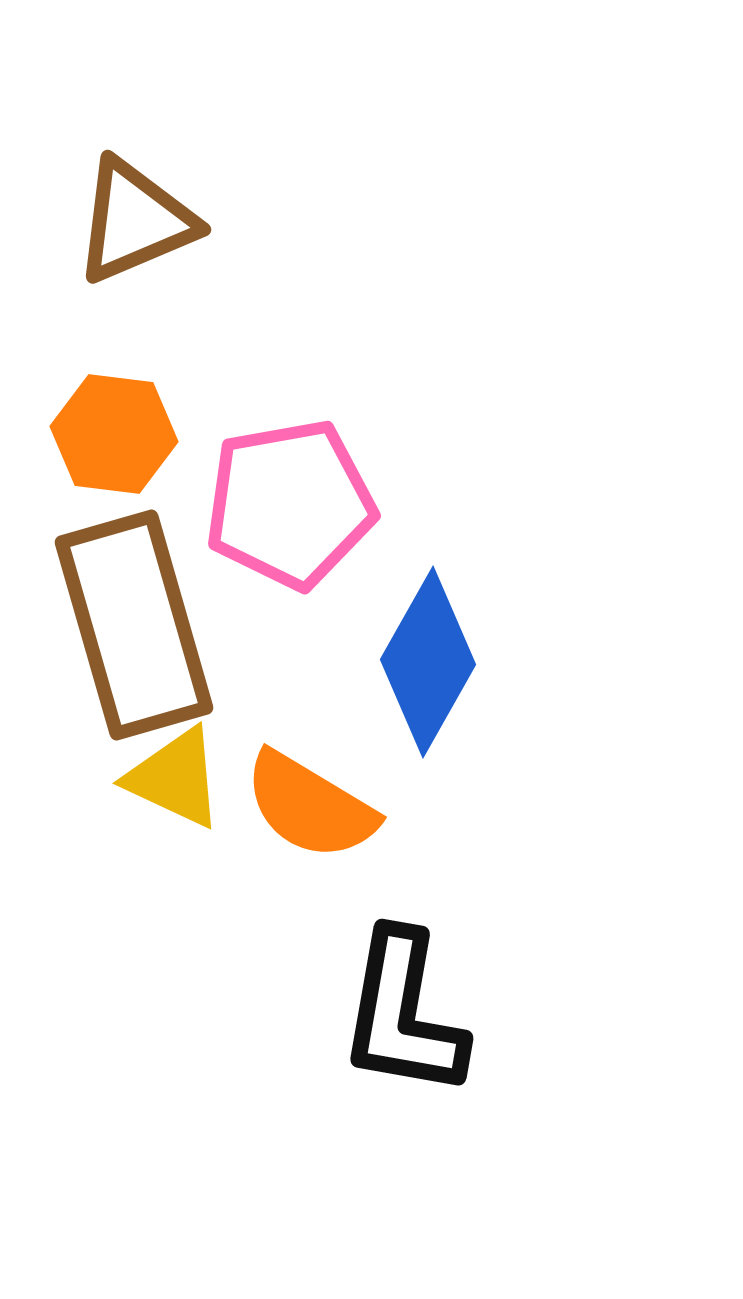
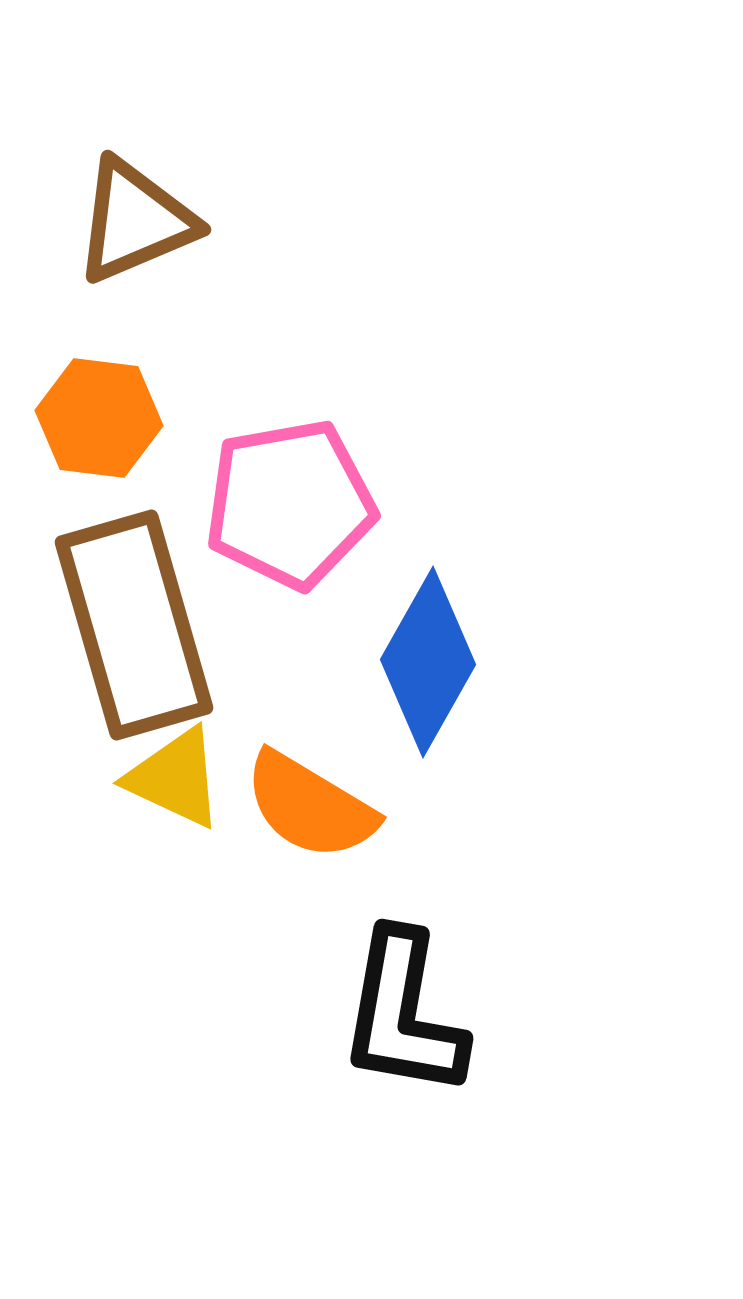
orange hexagon: moved 15 px left, 16 px up
